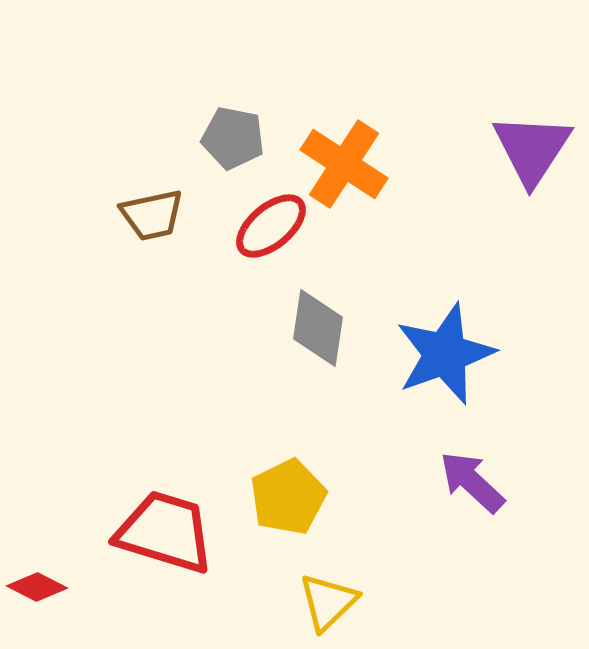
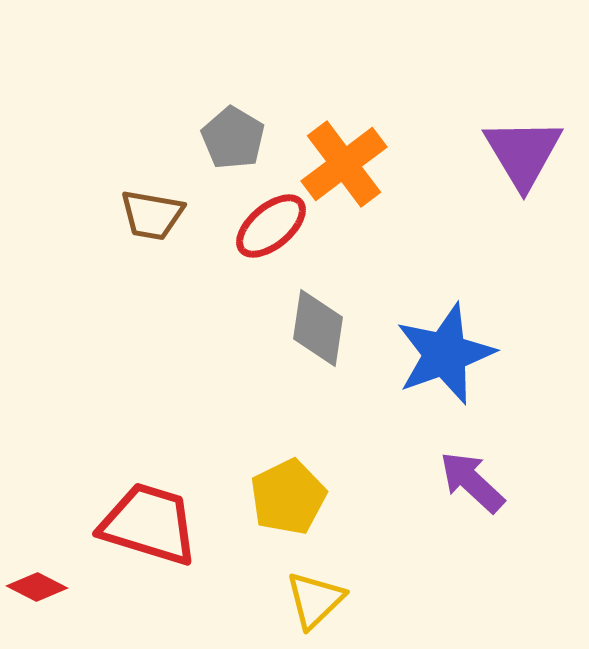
gray pentagon: rotated 20 degrees clockwise
purple triangle: moved 9 px left, 4 px down; rotated 4 degrees counterclockwise
orange cross: rotated 20 degrees clockwise
brown trapezoid: rotated 22 degrees clockwise
red trapezoid: moved 16 px left, 8 px up
yellow triangle: moved 13 px left, 2 px up
